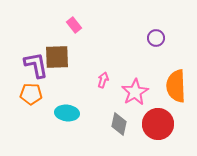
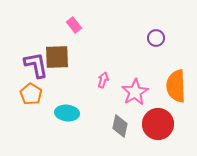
orange pentagon: rotated 30 degrees clockwise
gray diamond: moved 1 px right, 2 px down
